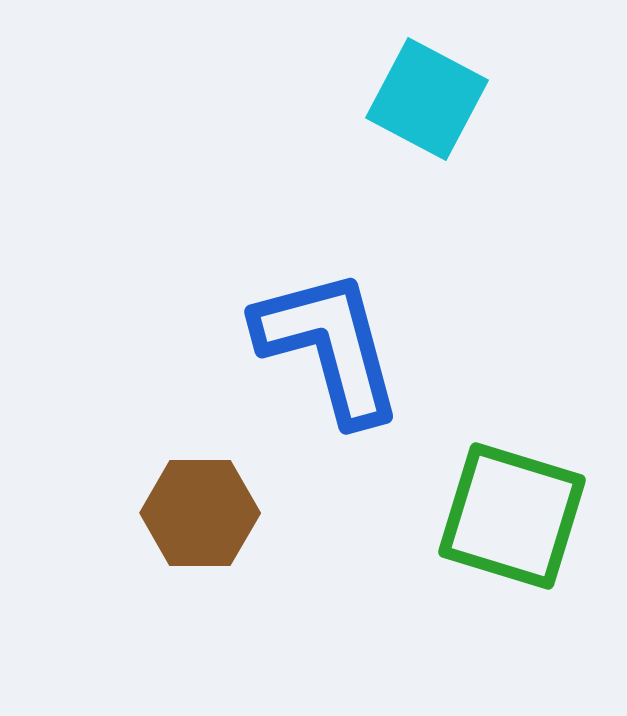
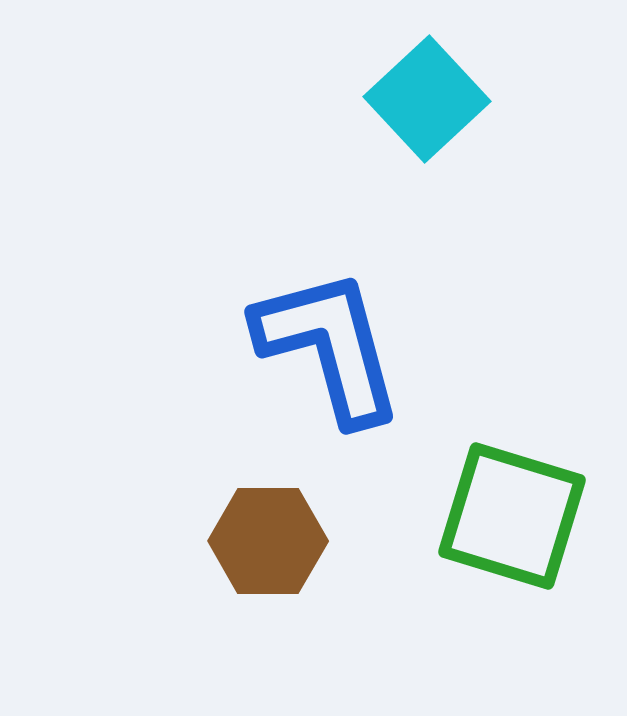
cyan square: rotated 19 degrees clockwise
brown hexagon: moved 68 px right, 28 px down
